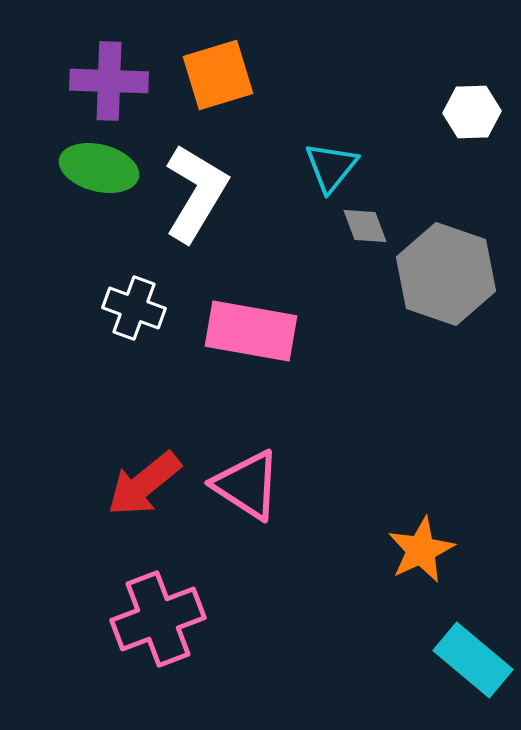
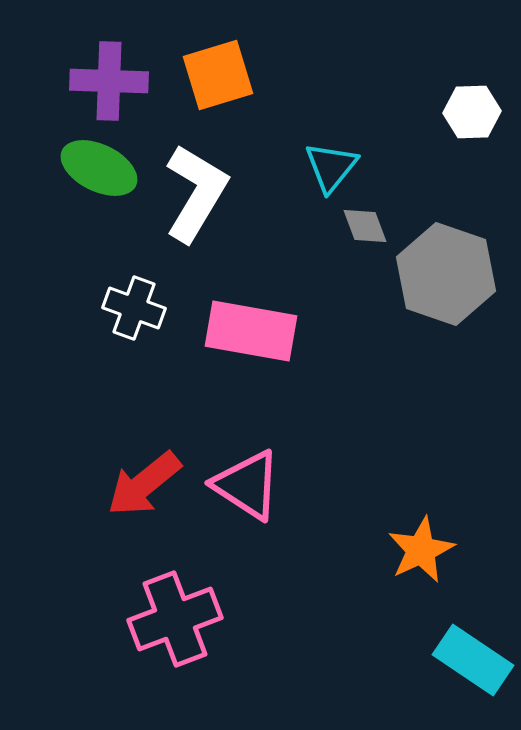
green ellipse: rotated 12 degrees clockwise
pink cross: moved 17 px right
cyan rectangle: rotated 6 degrees counterclockwise
